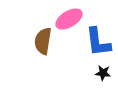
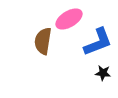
blue L-shape: rotated 104 degrees counterclockwise
